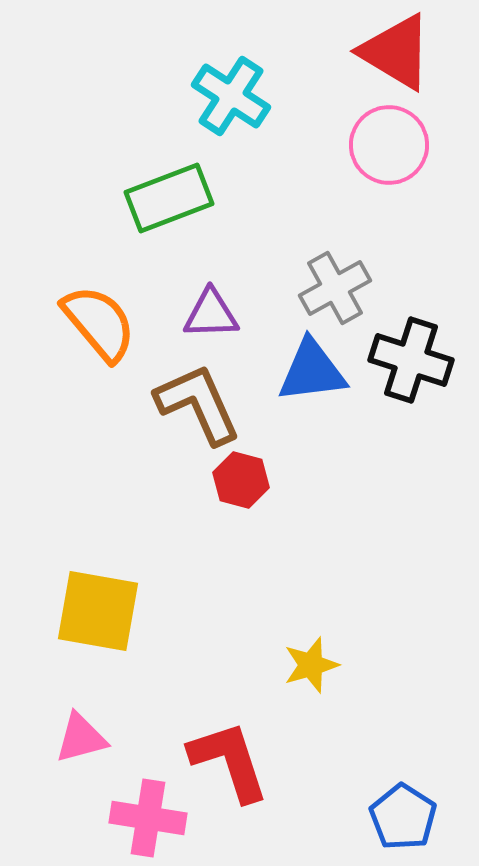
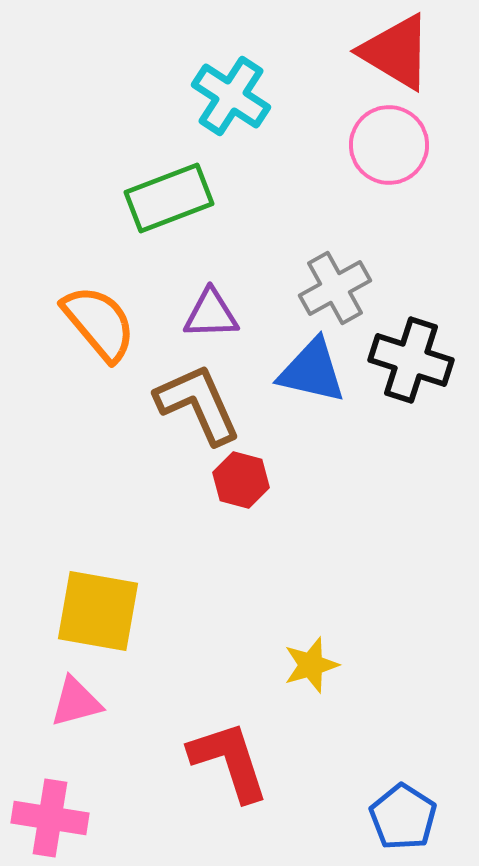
blue triangle: rotated 20 degrees clockwise
pink triangle: moved 5 px left, 36 px up
pink cross: moved 98 px left
